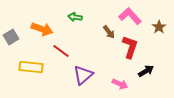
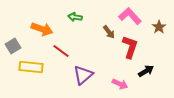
gray square: moved 2 px right, 9 px down
